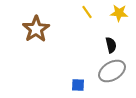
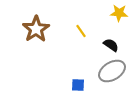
yellow line: moved 6 px left, 19 px down
black semicircle: rotated 42 degrees counterclockwise
